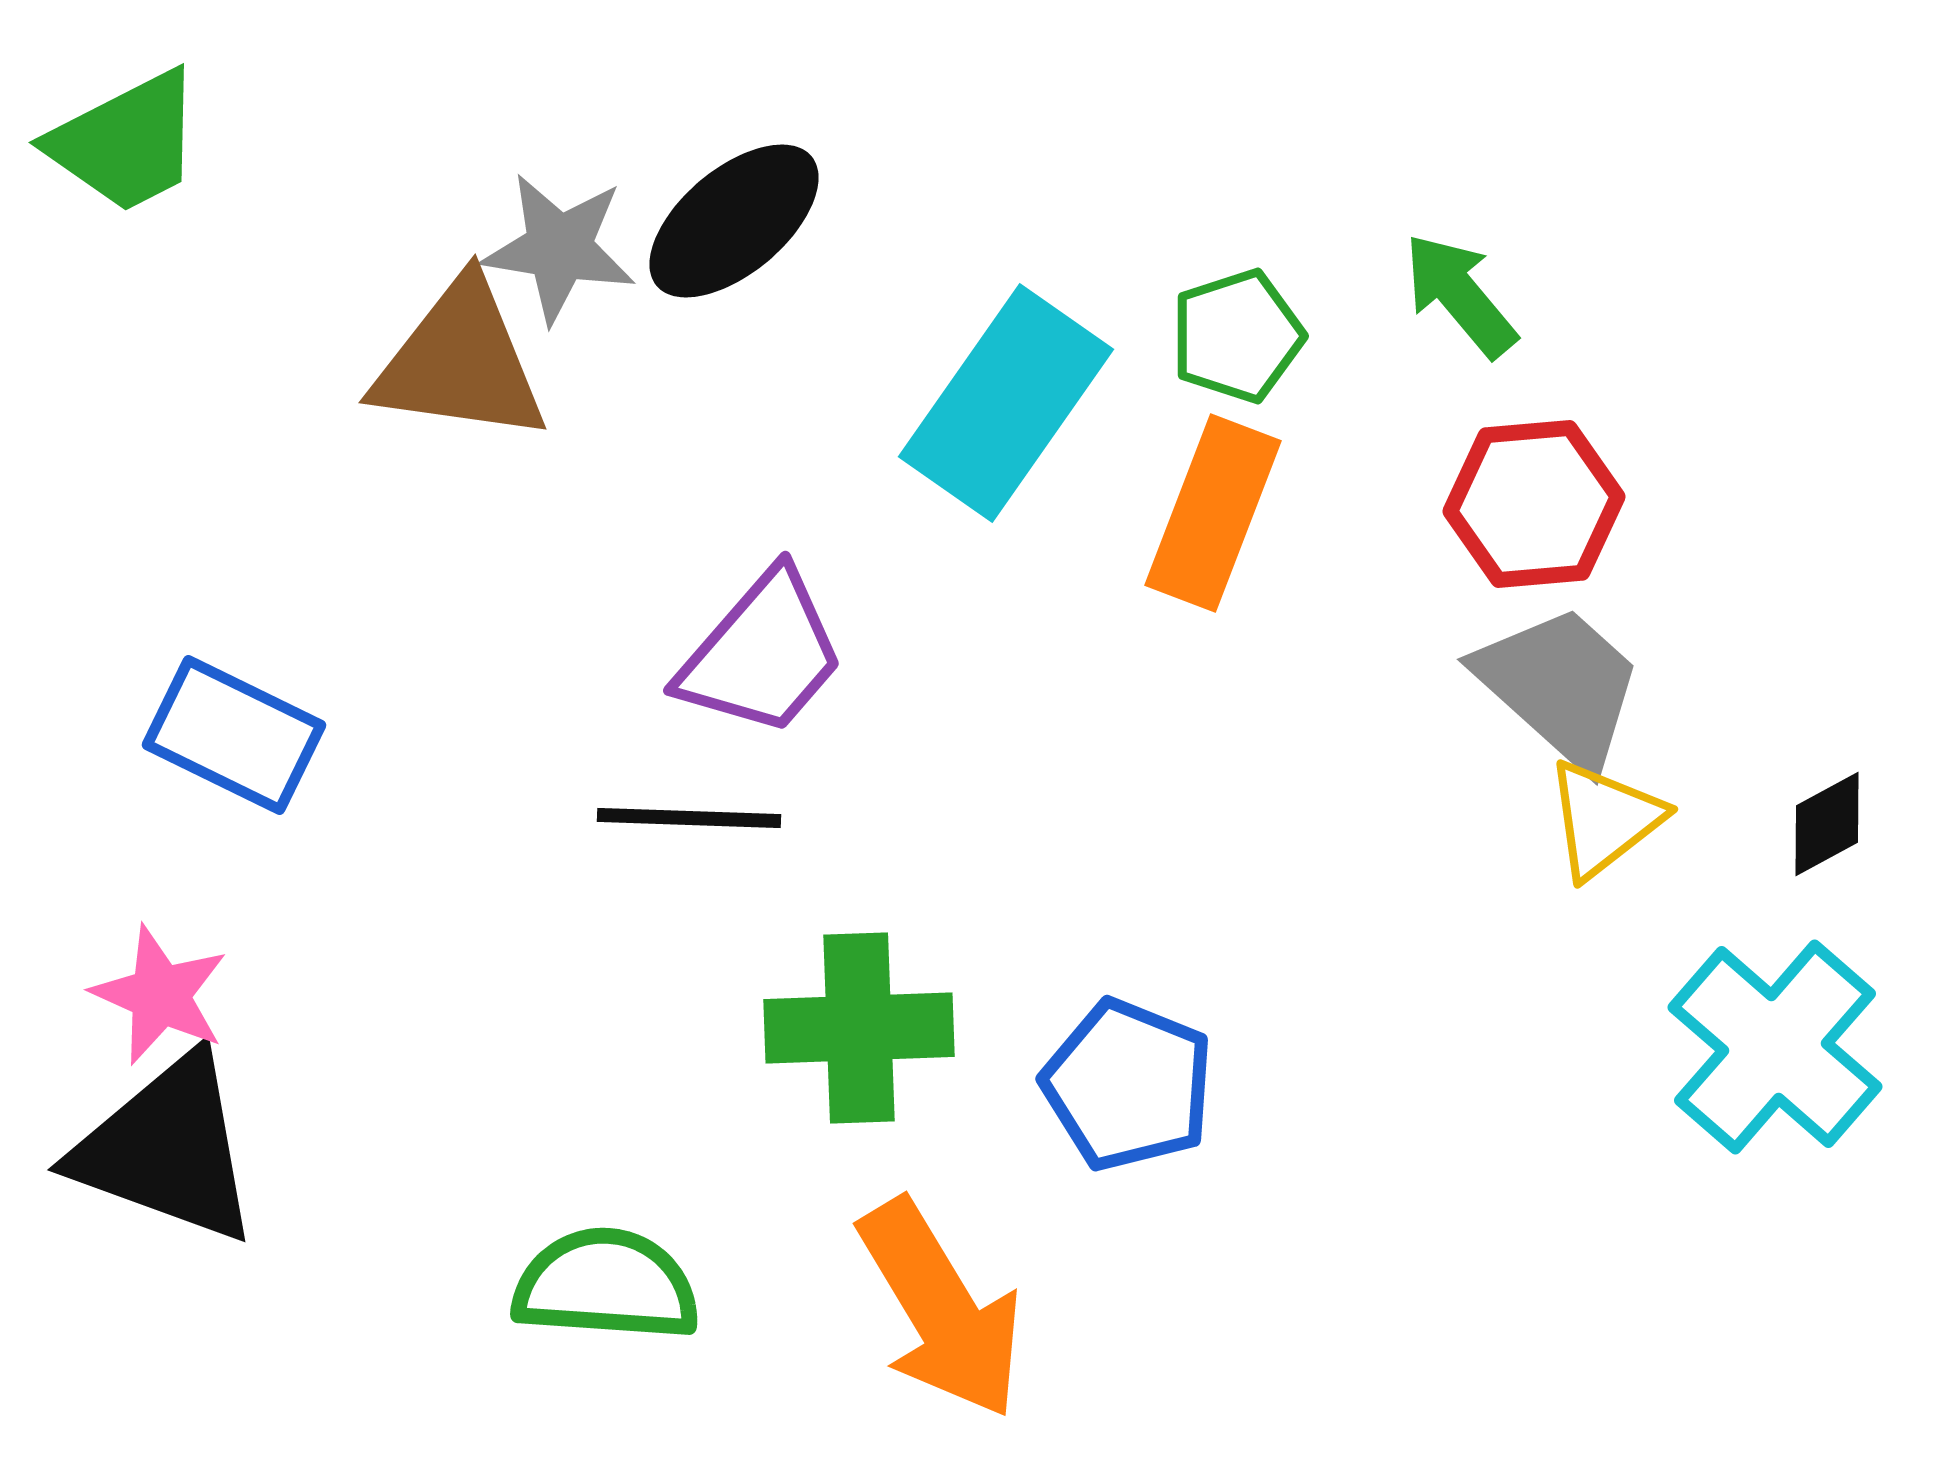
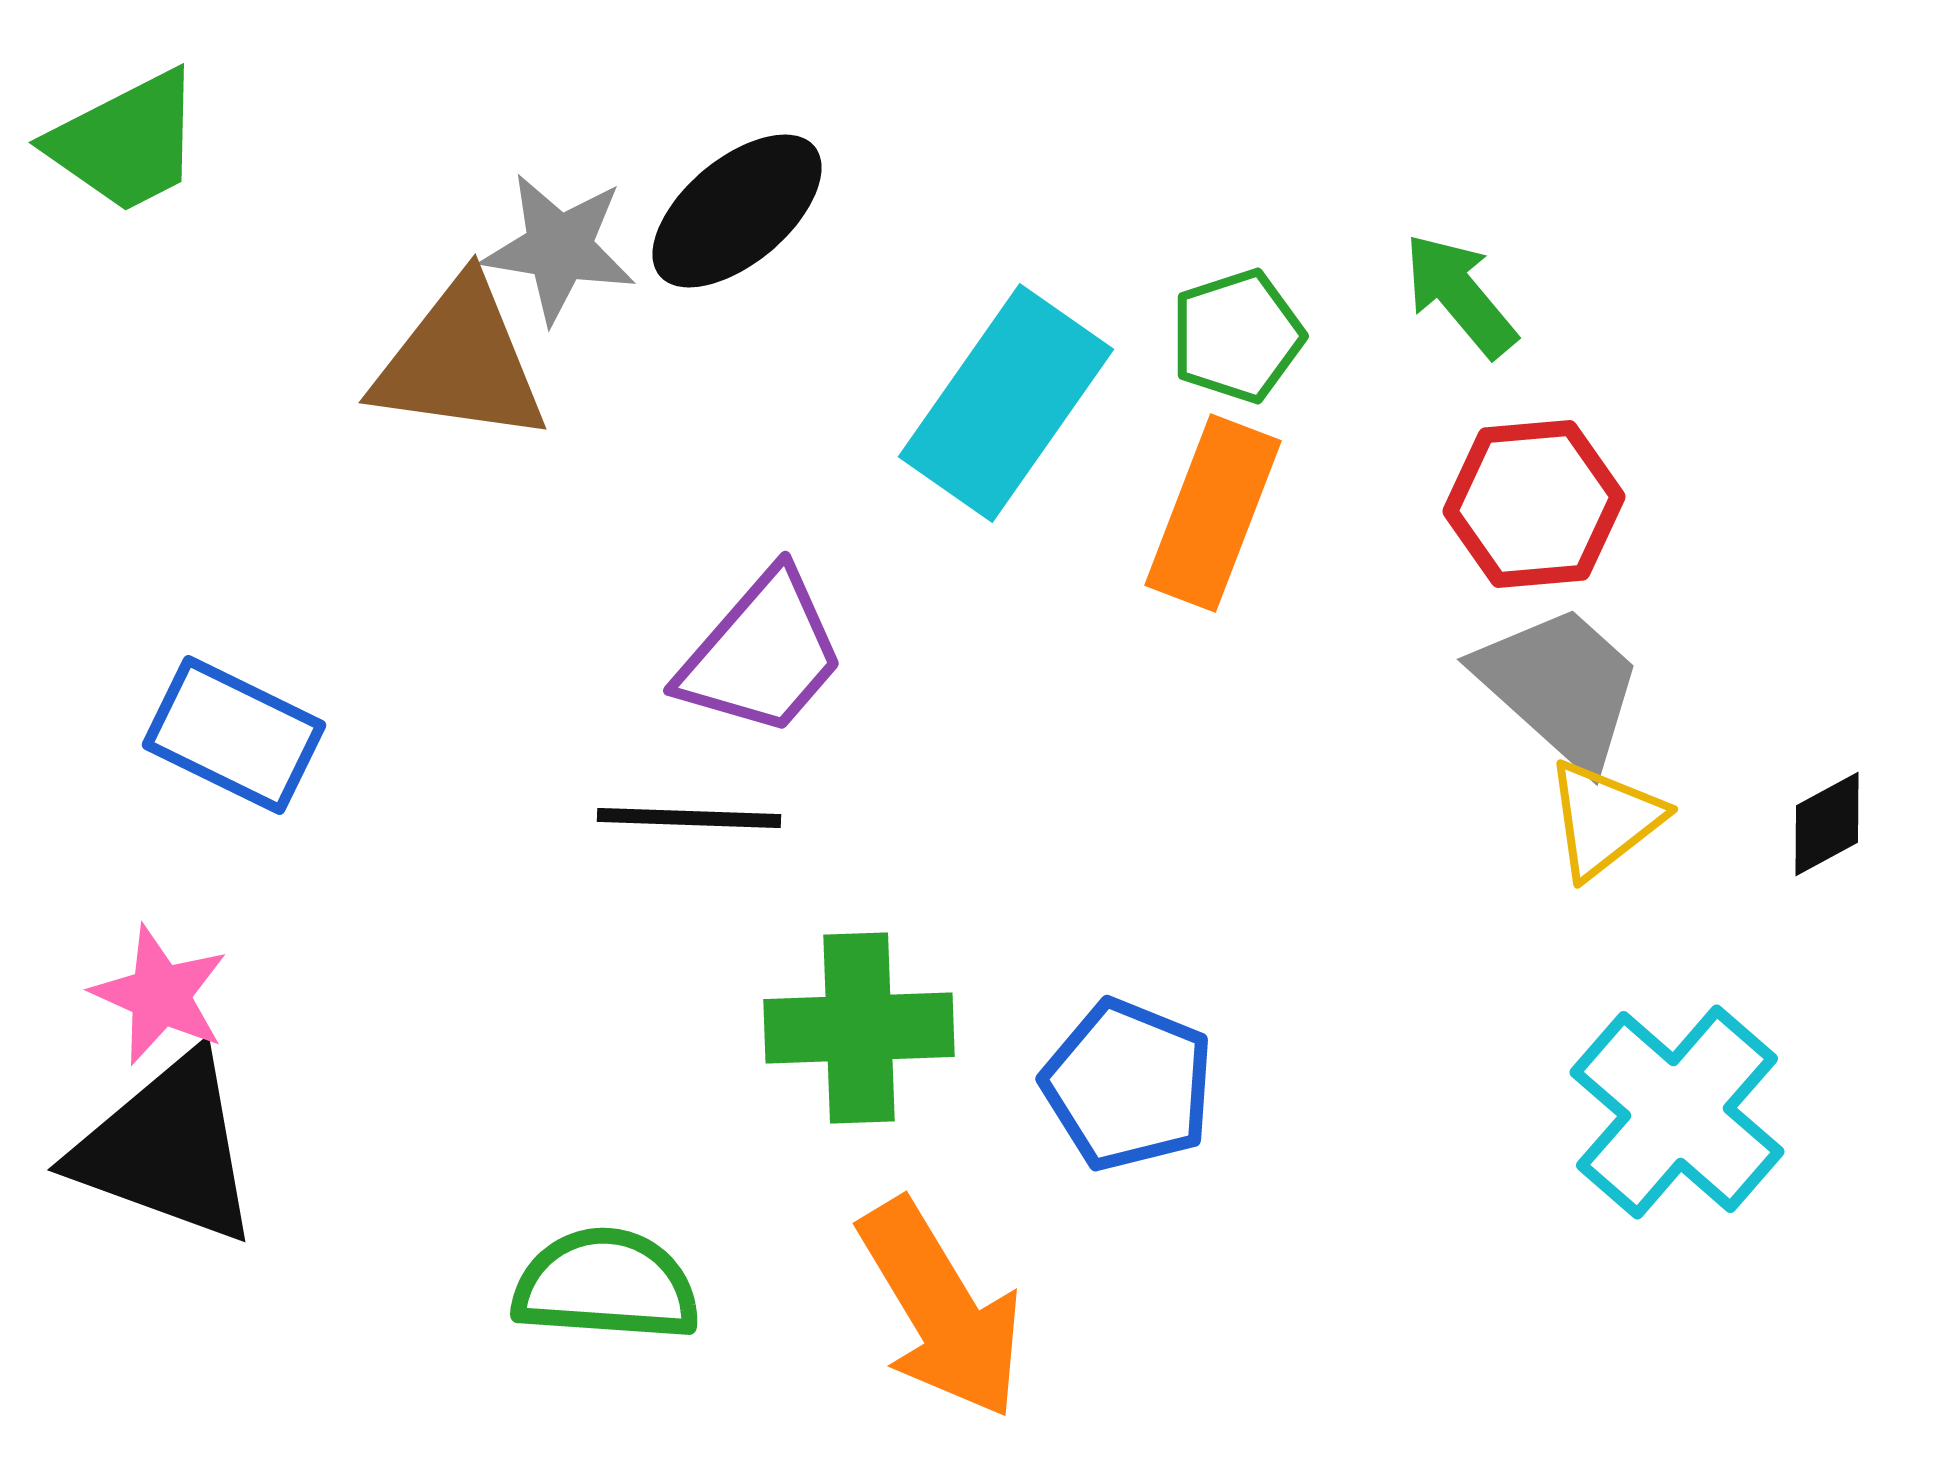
black ellipse: moved 3 px right, 10 px up
cyan cross: moved 98 px left, 65 px down
